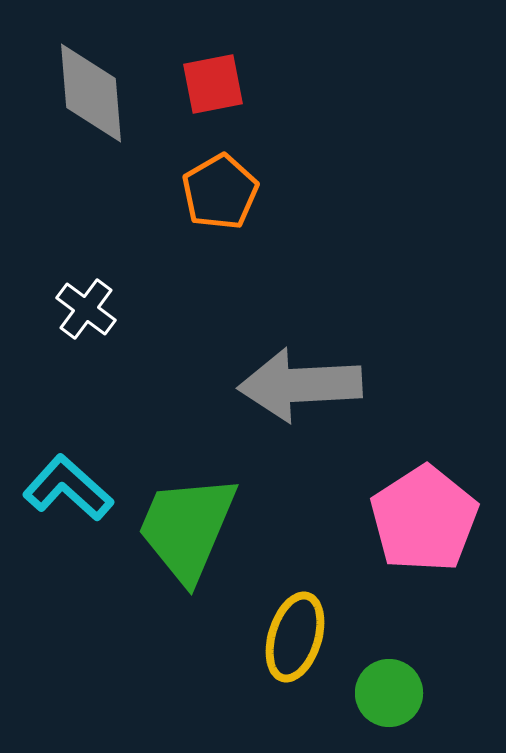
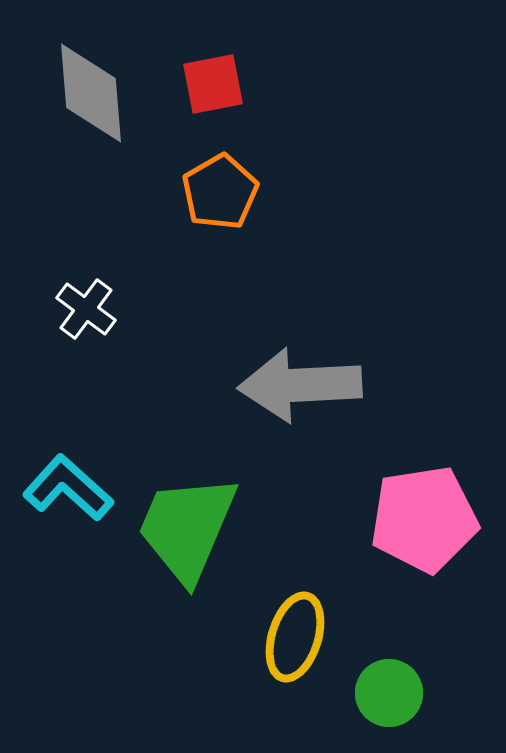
pink pentagon: rotated 24 degrees clockwise
